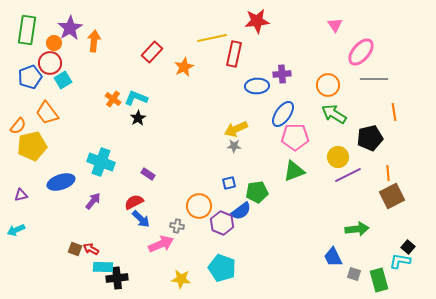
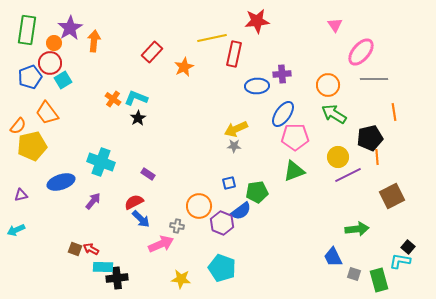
orange line at (388, 173): moved 11 px left, 16 px up
